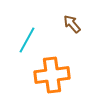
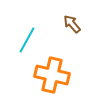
orange cross: rotated 20 degrees clockwise
